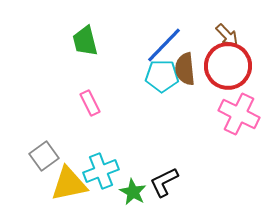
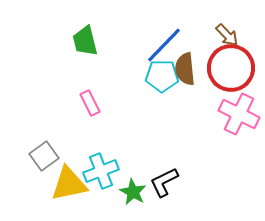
red circle: moved 3 px right, 2 px down
